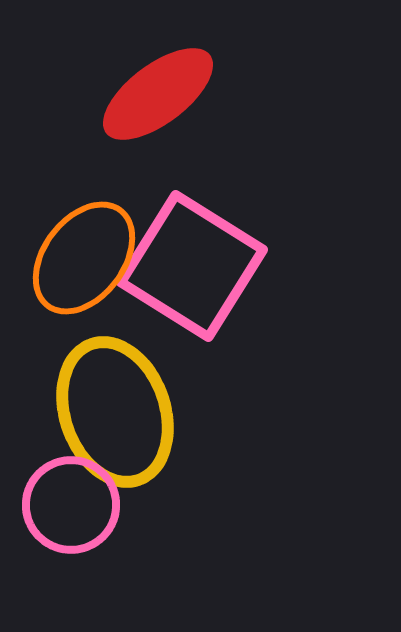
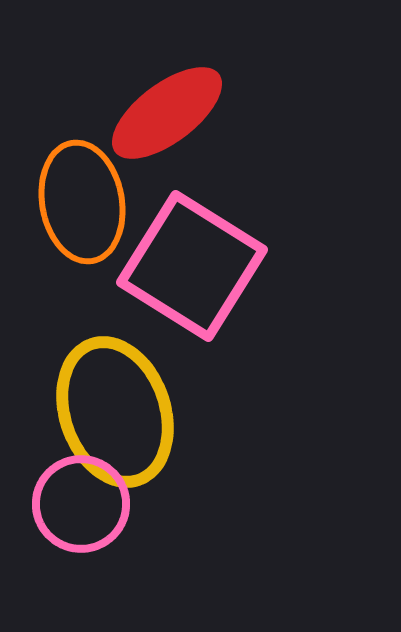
red ellipse: moved 9 px right, 19 px down
orange ellipse: moved 2 px left, 56 px up; rotated 47 degrees counterclockwise
pink circle: moved 10 px right, 1 px up
